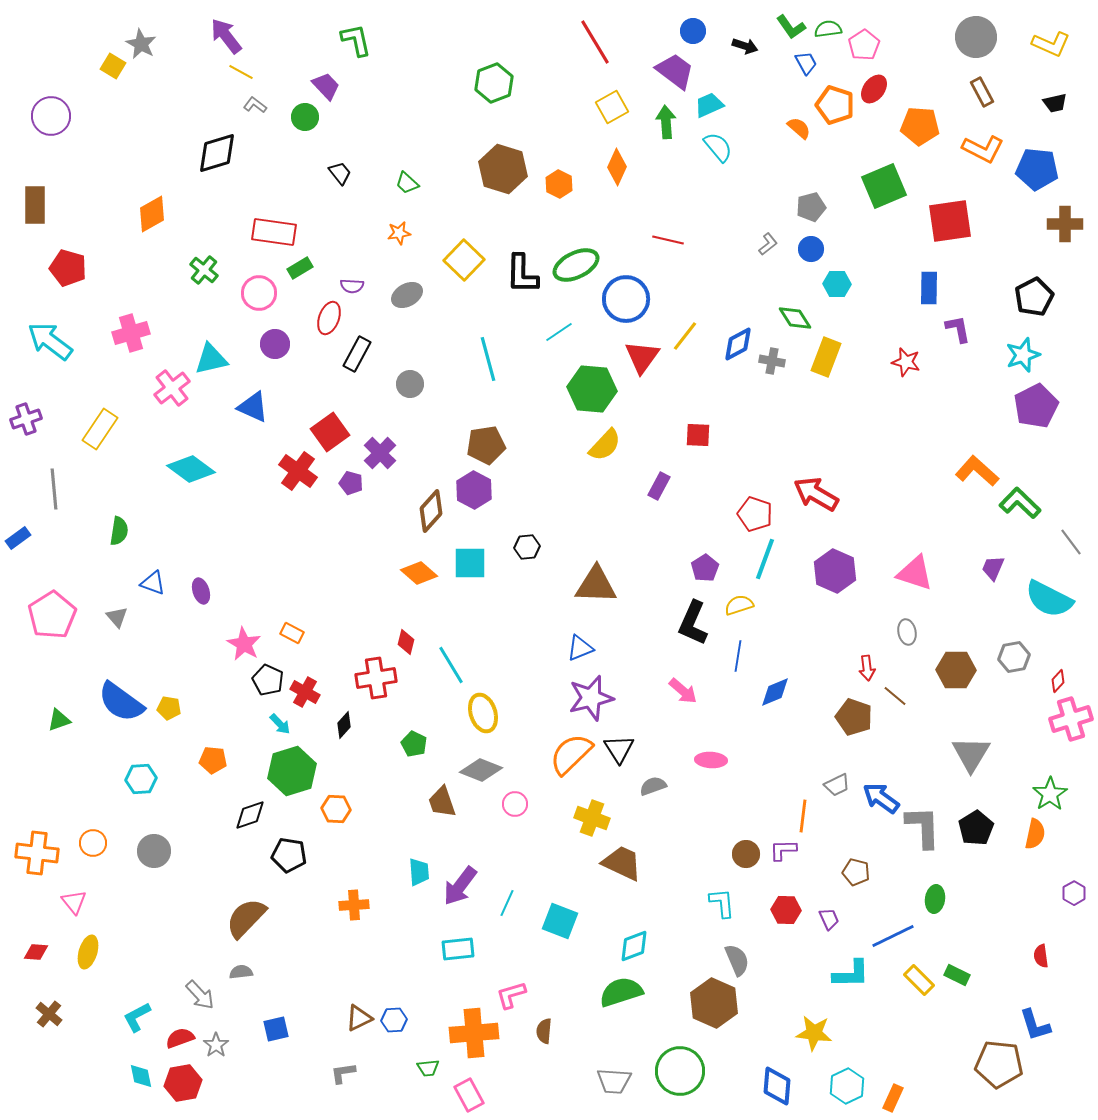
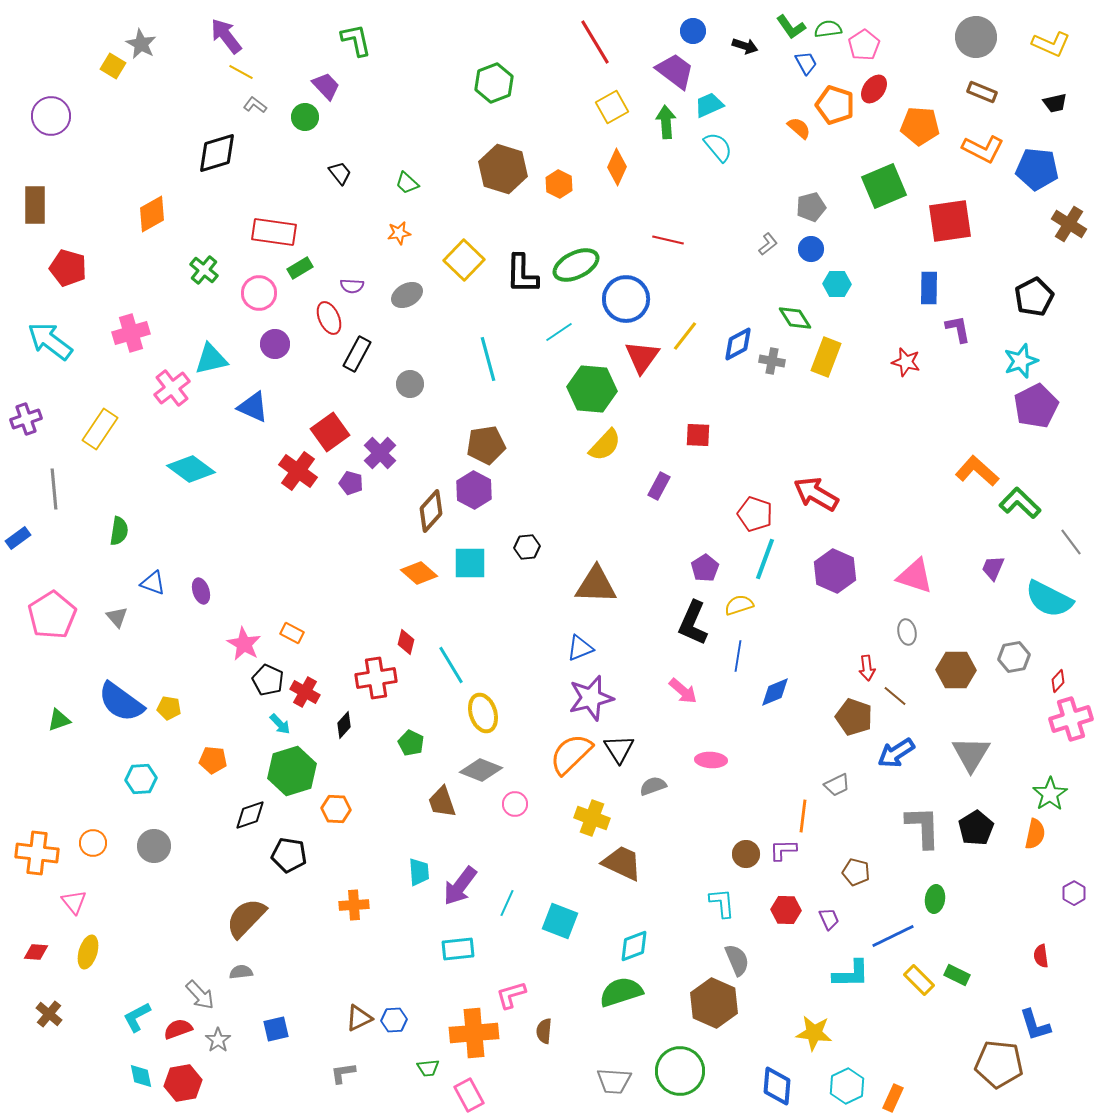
brown rectangle at (982, 92): rotated 40 degrees counterclockwise
brown cross at (1065, 224): moved 4 px right; rotated 32 degrees clockwise
red ellipse at (329, 318): rotated 44 degrees counterclockwise
cyan star at (1023, 355): moved 2 px left, 6 px down
pink triangle at (915, 573): moved 3 px down
green pentagon at (414, 744): moved 3 px left, 1 px up
blue arrow at (881, 798): moved 15 px right, 45 px up; rotated 69 degrees counterclockwise
gray circle at (154, 851): moved 5 px up
red semicircle at (180, 1038): moved 2 px left, 9 px up
gray star at (216, 1045): moved 2 px right, 5 px up
